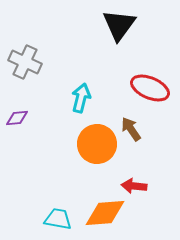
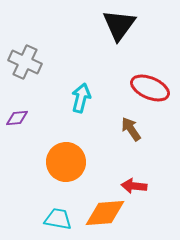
orange circle: moved 31 px left, 18 px down
